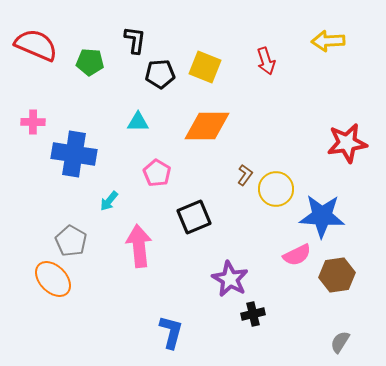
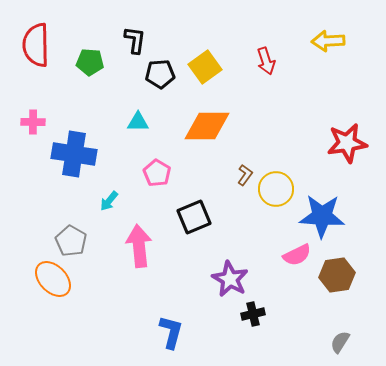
red semicircle: rotated 114 degrees counterclockwise
yellow square: rotated 32 degrees clockwise
